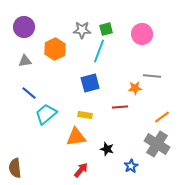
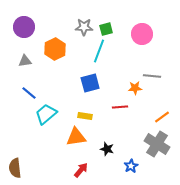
gray star: moved 2 px right, 3 px up
yellow rectangle: moved 1 px down
